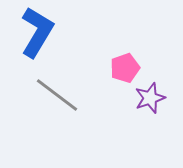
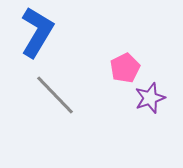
pink pentagon: rotated 8 degrees counterclockwise
gray line: moved 2 px left; rotated 9 degrees clockwise
